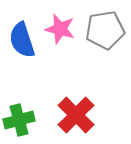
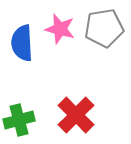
gray pentagon: moved 1 px left, 2 px up
blue semicircle: moved 3 px down; rotated 15 degrees clockwise
